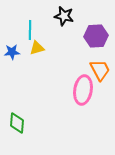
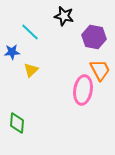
cyan line: moved 2 px down; rotated 48 degrees counterclockwise
purple hexagon: moved 2 px left, 1 px down; rotated 15 degrees clockwise
yellow triangle: moved 6 px left, 22 px down; rotated 28 degrees counterclockwise
